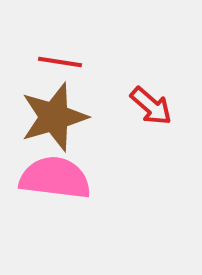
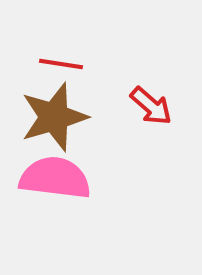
red line: moved 1 px right, 2 px down
